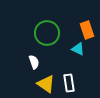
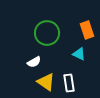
cyan triangle: moved 1 px right, 5 px down
white semicircle: rotated 80 degrees clockwise
yellow triangle: moved 2 px up
